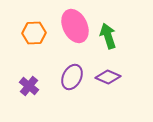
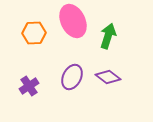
pink ellipse: moved 2 px left, 5 px up
green arrow: rotated 35 degrees clockwise
purple diamond: rotated 15 degrees clockwise
purple cross: rotated 18 degrees clockwise
